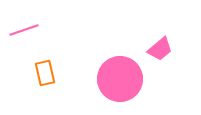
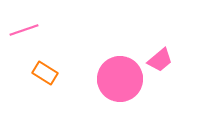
pink trapezoid: moved 11 px down
orange rectangle: rotated 45 degrees counterclockwise
